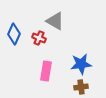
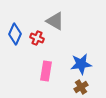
blue diamond: moved 1 px right
red cross: moved 2 px left
brown cross: rotated 24 degrees counterclockwise
